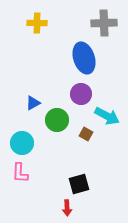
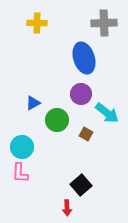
cyan arrow: moved 3 px up; rotated 10 degrees clockwise
cyan circle: moved 4 px down
black square: moved 2 px right, 1 px down; rotated 25 degrees counterclockwise
